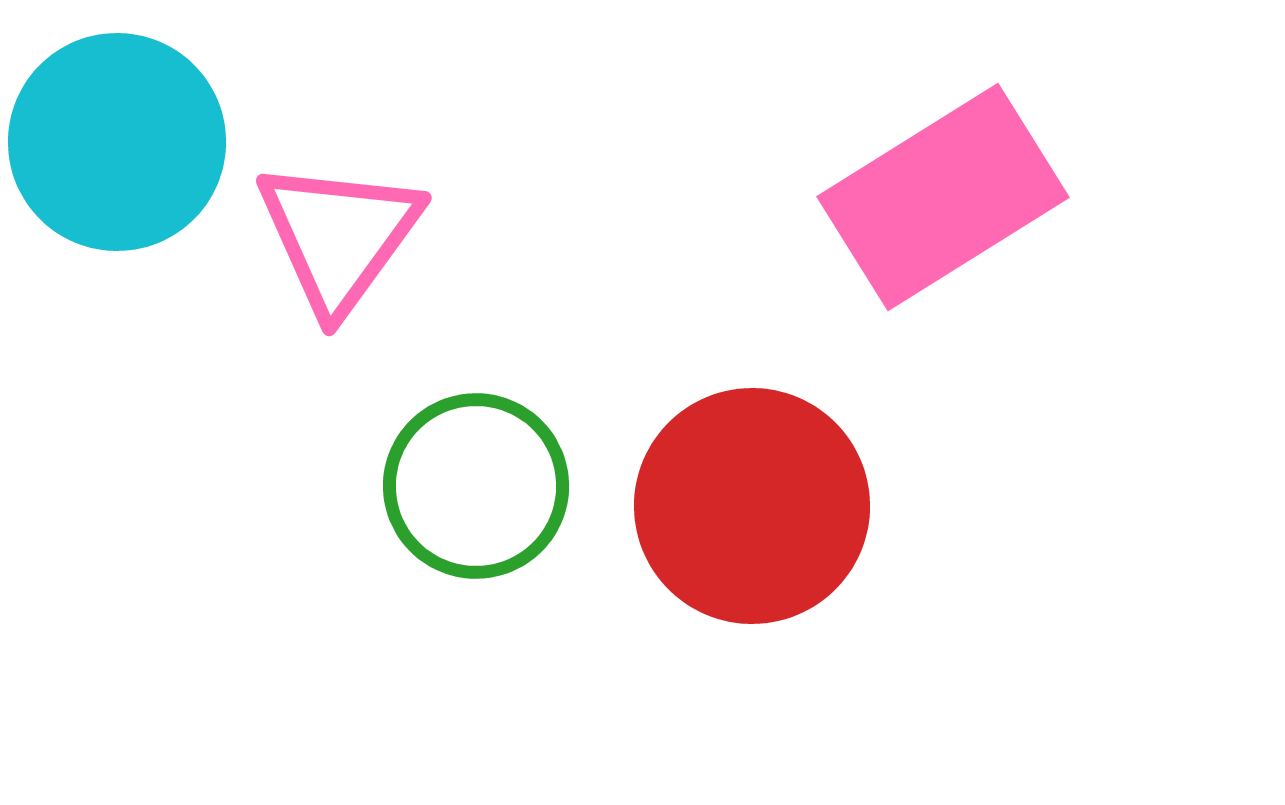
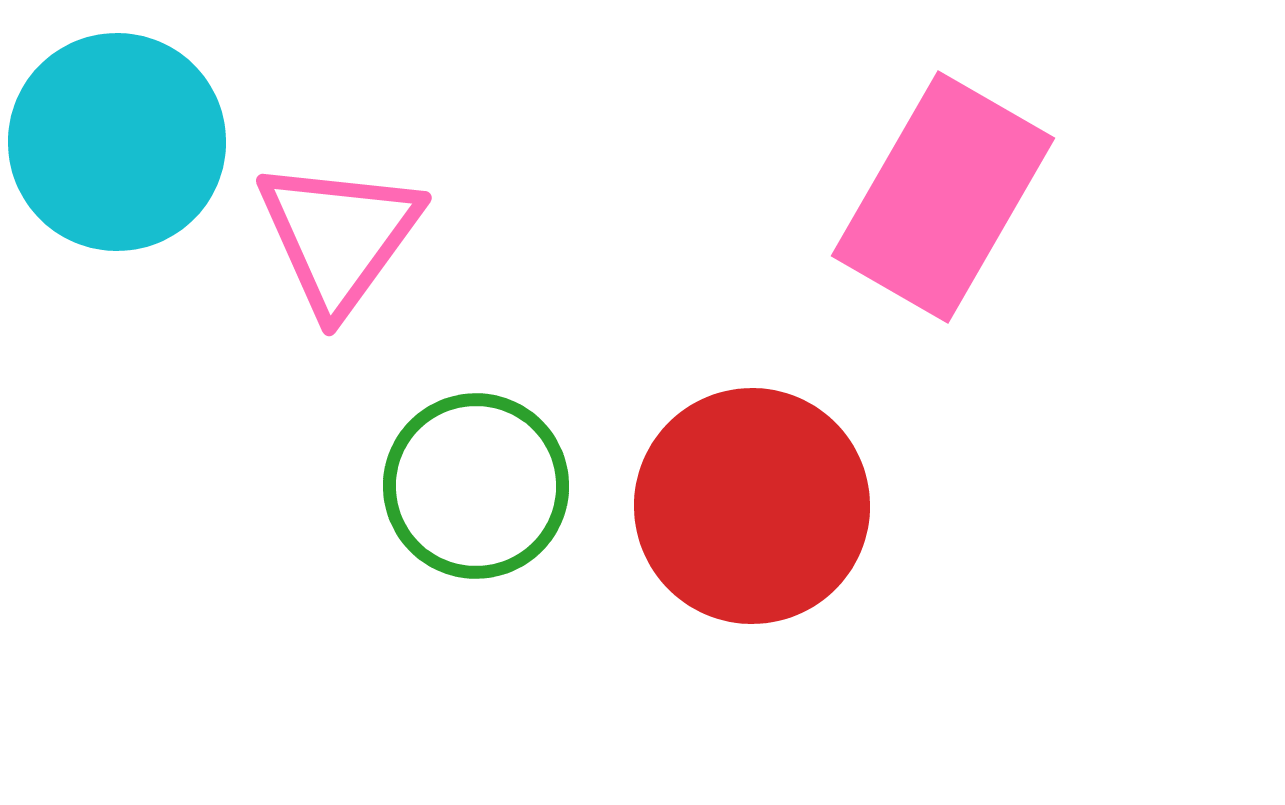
pink rectangle: rotated 28 degrees counterclockwise
